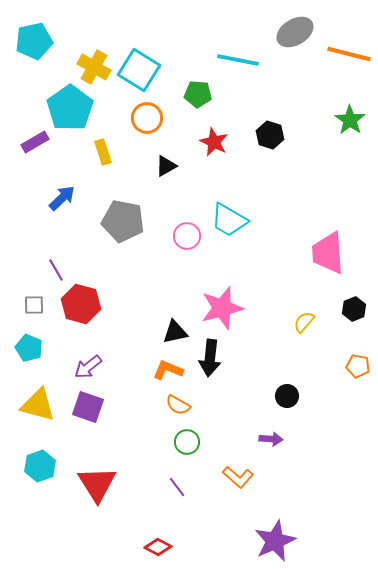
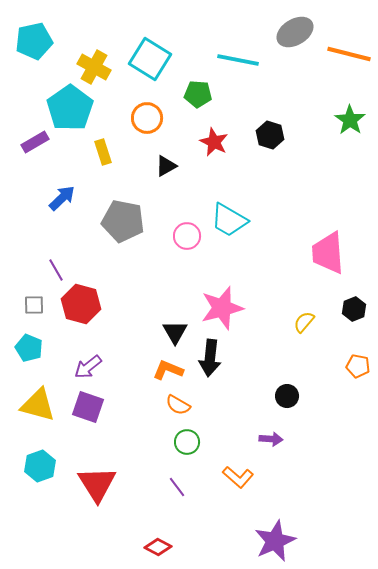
cyan square at (139, 70): moved 11 px right, 11 px up
black triangle at (175, 332): rotated 48 degrees counterclockwise
